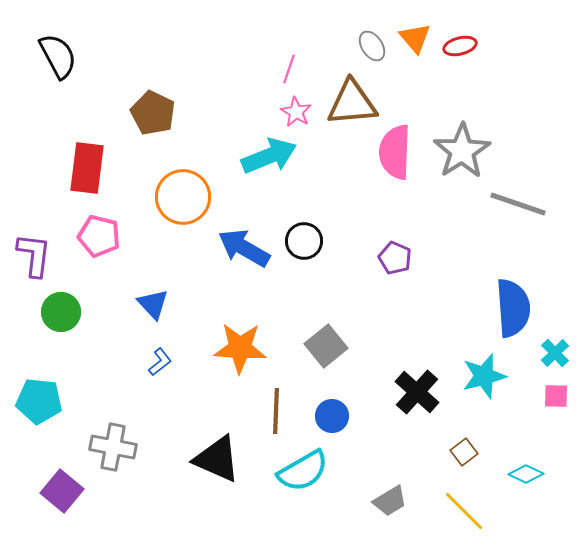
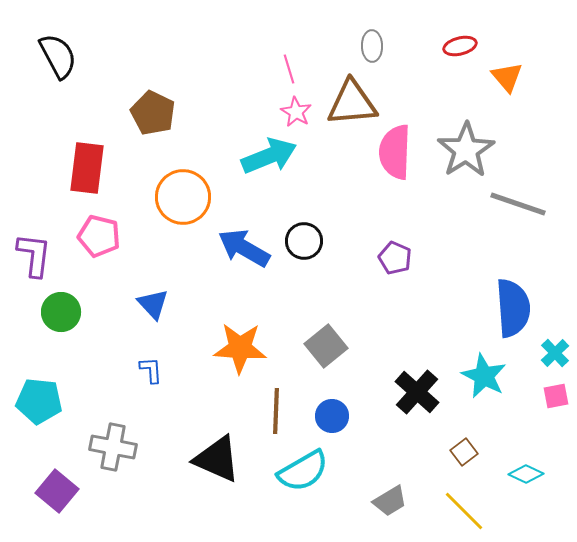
orange triangle: moved 92 px right, 39 px down
gray ellipse: rotated 32 degrees clockwise
pink line: rotated 36 degrees counterclockwise
gray star: moved 4 px right, 1 px up
blue L-shape: moved 9 px left, 8 px down; rotated 56 degrees counterclockwise
cyan star: rotated 30 degrees counterclockwise
pink square: rotated 12 degrees counterclockwise
purple square: moved 5 px left
